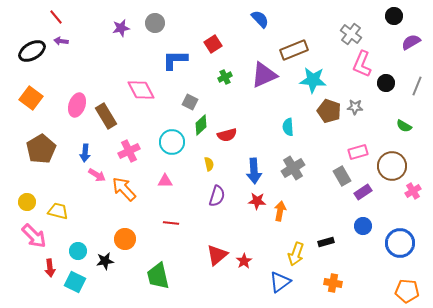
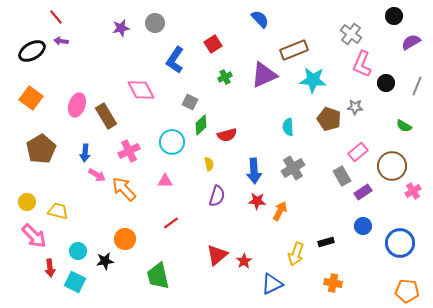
blue L-shape at (175, 60): rotated 56 degrees counterclockwise
brown pentagon at (329, 111): moved 8 px down
pink rectangle at (358, 152): rotated 24 degrees counterclockwise
orange arrow at (280, 211): rotated 18 degrees clockwise
red line at (171, 223): rotated 42 degrees counterclockwise
blue triangle at (280, 282): moved 8 px left, 2 px down; rotated 10 degrees clockwise
